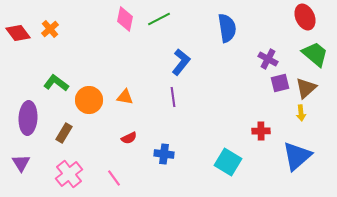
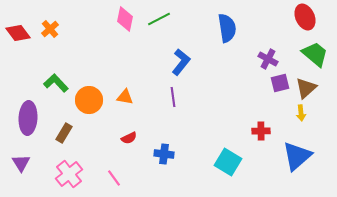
green L-shape: rotated 10 degrees clockwise
